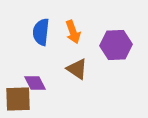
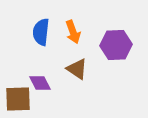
purple diamond: moved 5 px right
